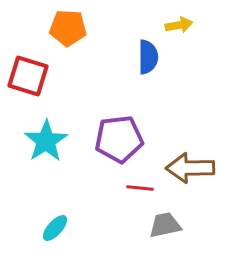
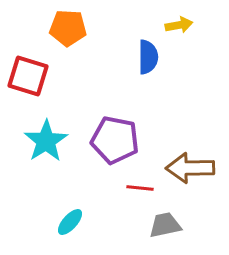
purple pentagon: moved 4 px left, 1 px down; rotated 18 degrees clockwise
cyan ellipse: moved 15 px right, 6 px up
